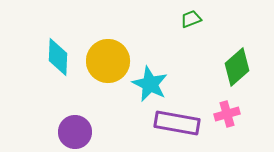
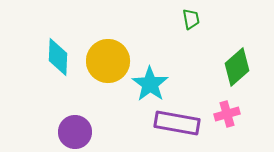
green trapezoid: rotated 100 degrees clockwise
cyan star: rotated 9 degrees clockwise
